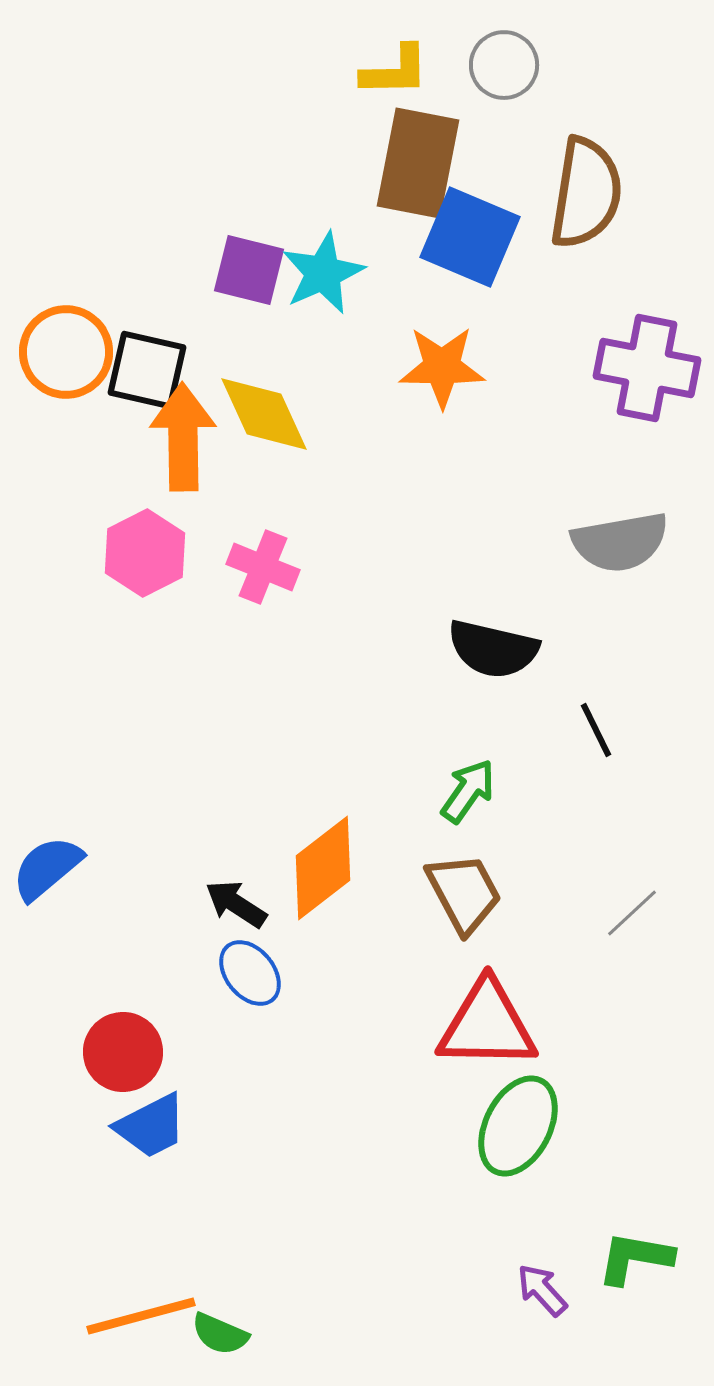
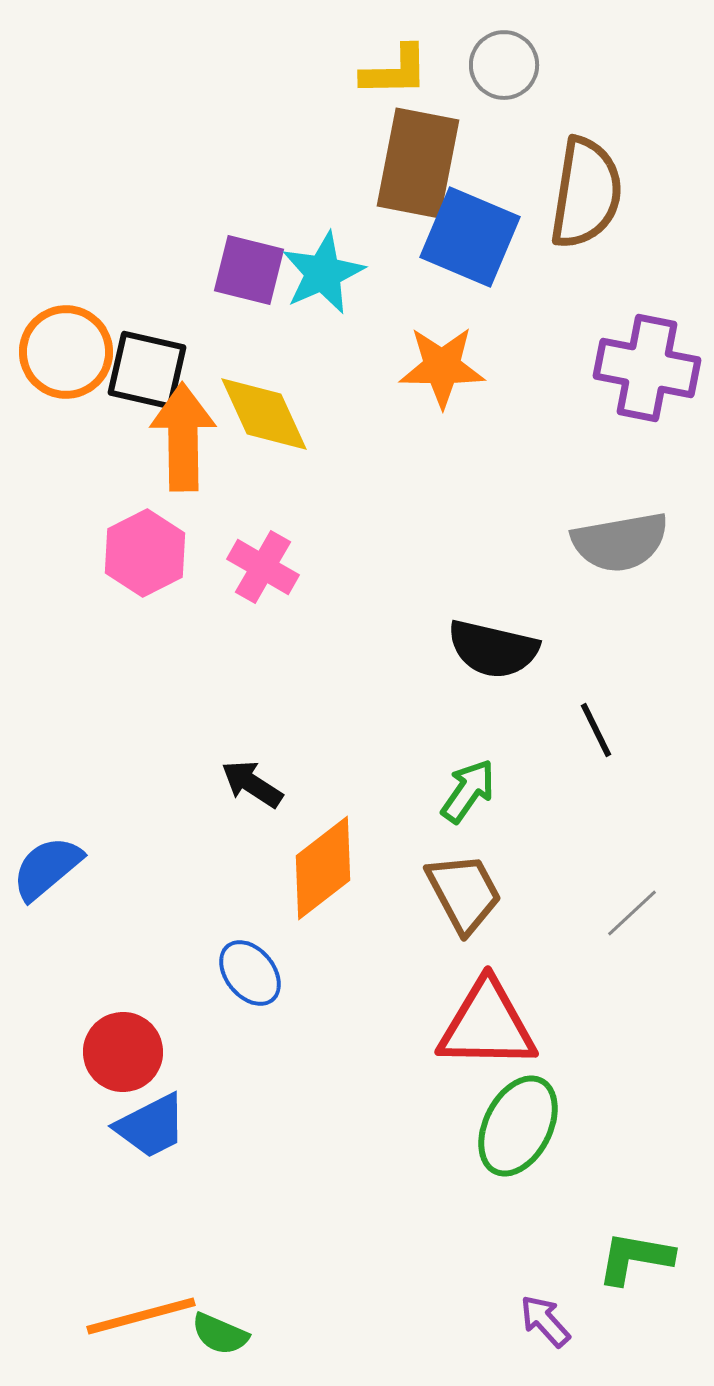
pink cross: rotated 8 degrees clockwise
black arrow: moved 16 px right, 120 px up
purple arrow: moved 3 px right, 31 px down
